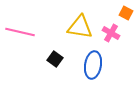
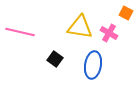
pink cross: moved 2 px left
